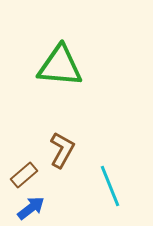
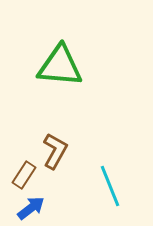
brown L-shape: moved 7 px left, 1 px down
brown rectangle: rotated 16 degrees counterclockwise
